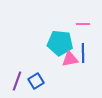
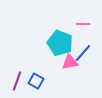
cyan pentagon: rotated 15 degrees clockwise
blue line: rotated 42 degrees clockwise
pink triangle: moved 3 px down
blue square: rotated 28 degrees counterclockwise
